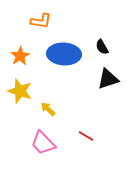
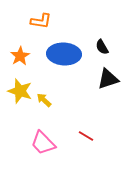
yellow arrow: moved 4 px left, 9 px up
